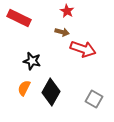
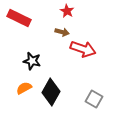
orange semicircle: rotated 35 degrees clockwise
